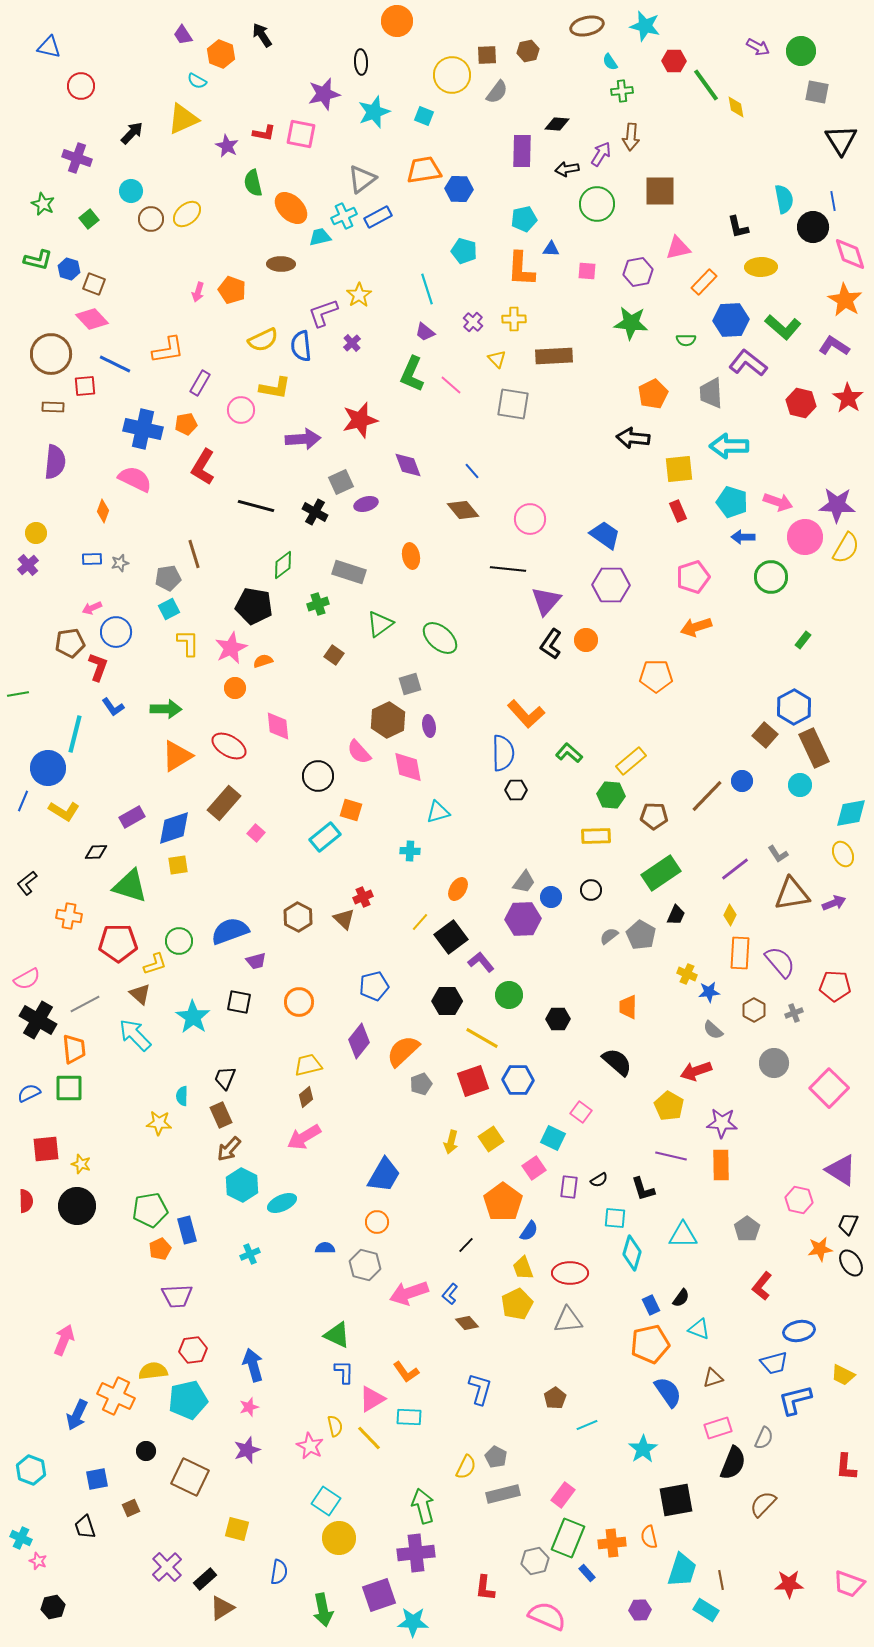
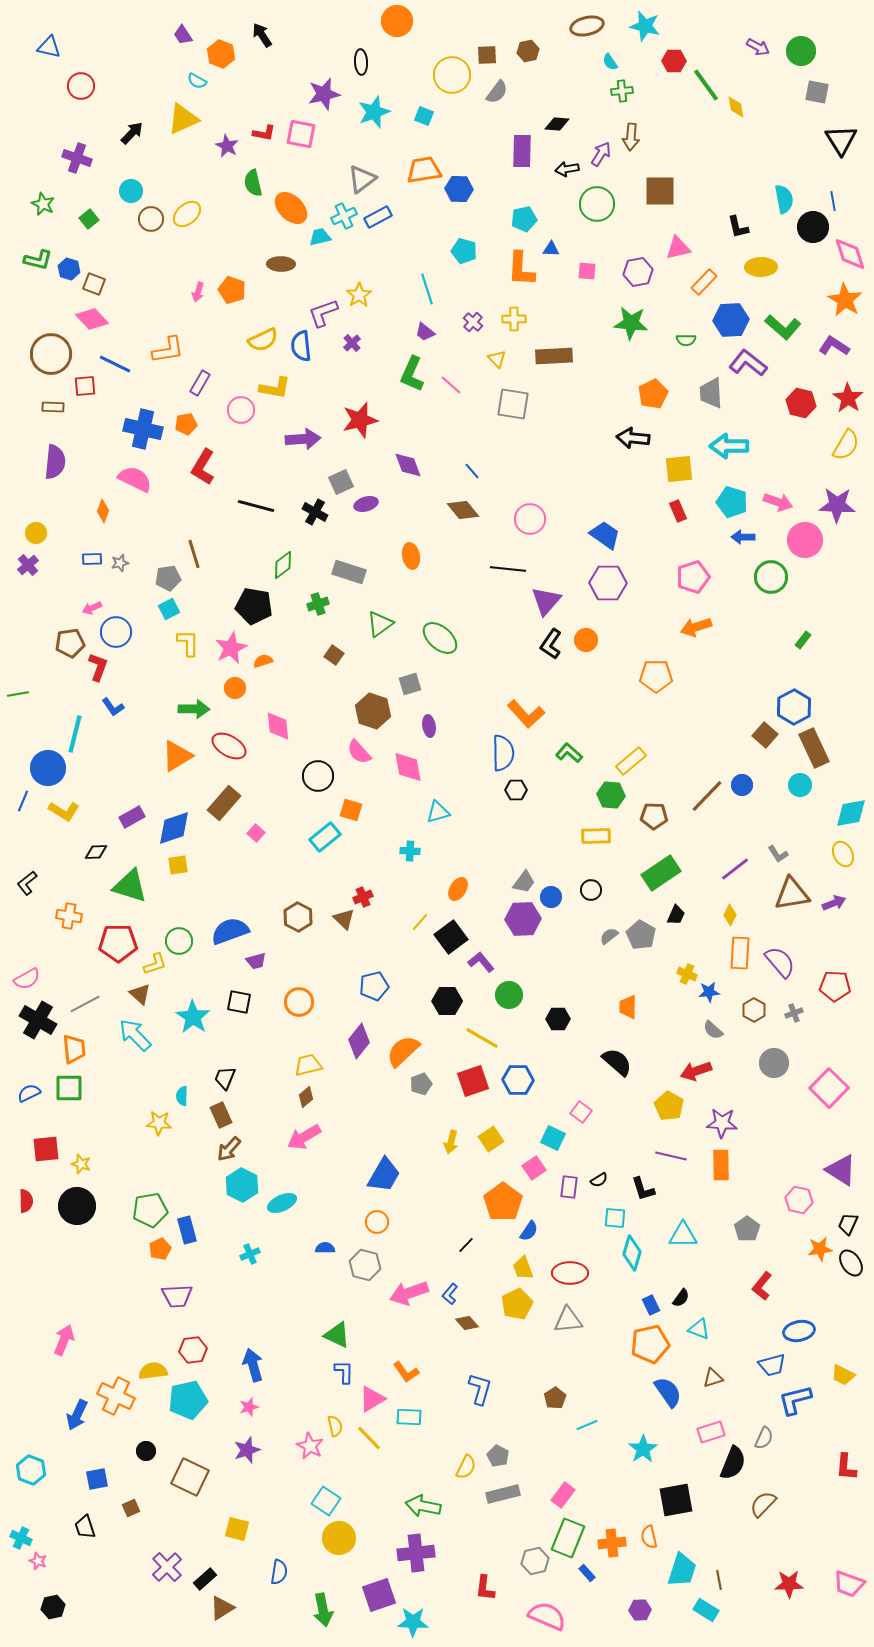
pink circle at (805, 537): moved 3 px down
yellow semicircle at (846, 548): moved 103 px up
purple hexagon at (611, 585): moved 3 px left, 2 px up
green arrow at (166, 709): moved 28 px right
brown hexagon at (388, 720): moved 15 px left, 9 px up; rotated 16 degrees counterclockwise
blue circle at (742, 781): moved 4 px down
blue trapezoid at (774, 1363): moved 2 px left, 2 px down
pink rectangle at (718, 1428): moved 7 px left, 4 px down
gray pentagon at (496, 1457): moved 2 px right, 1 px up
green arrow at (423, 1506): rotated 64 degrees counterclockwise
brown line at (721, 1580): moved 2 px left
